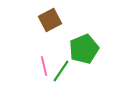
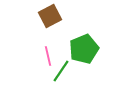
brown square: moved 4 px up
pink line: moved 4 px right, 10 px up
